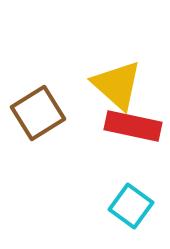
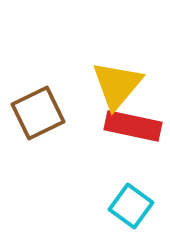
yellow triangle: rotated 28 degrees clockwise
brown square: rotated 6 degrees clockwise
